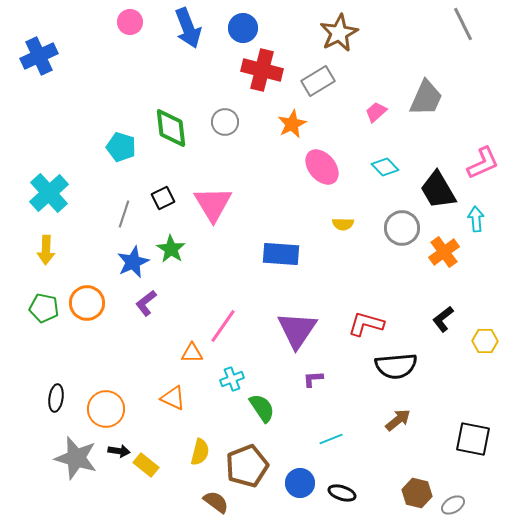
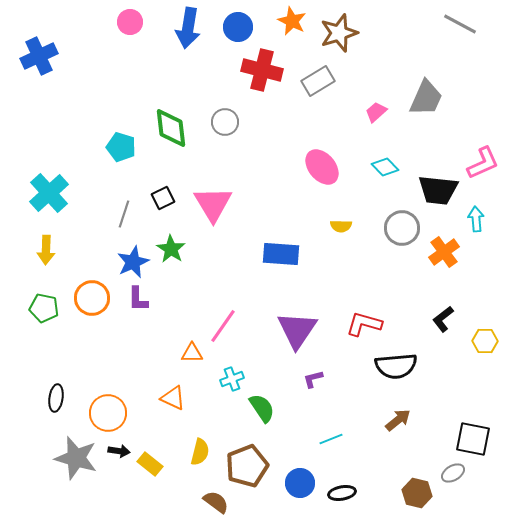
gray line at (463, 24): moved 3 px left; rotated 36 degrees counterclockwise
blue arrow at (188, 28): rotated 30 degrees clockwise
blue circle at (243, 28): moved 5 px left, 1 px up
brown star at (339, 33): rotated 9 degrees clockwise
orange star at (292, 124): moved 103 px up; rotated 20 degrees counterclockwise
black trapezoid at (438, 190): rotated 54 degrees counterclockwise
yellow semicircle at (343, 224): moved 2 px left, 2 px down
orange circle at (87, 303): moved 5 px right, 5 px up
purple L-shape at (146, 303): moved 8 px left, 4 px up; rotated 52 degrees counterclockwise
red L-shape at (366, 324): moved 2 px left
purple L-shape at (313, 379): rotated 10 degrees counterclockwise
orange circle at (106, 409): moved 2 px right, 4 px down
yellow rectangle at (146, 465): moved 4 px right, 1 px up
black ellipse at (342, 493): rotated 28 degrees counterclockwise
gray ellipse at (453, 505): moved 32 px up
